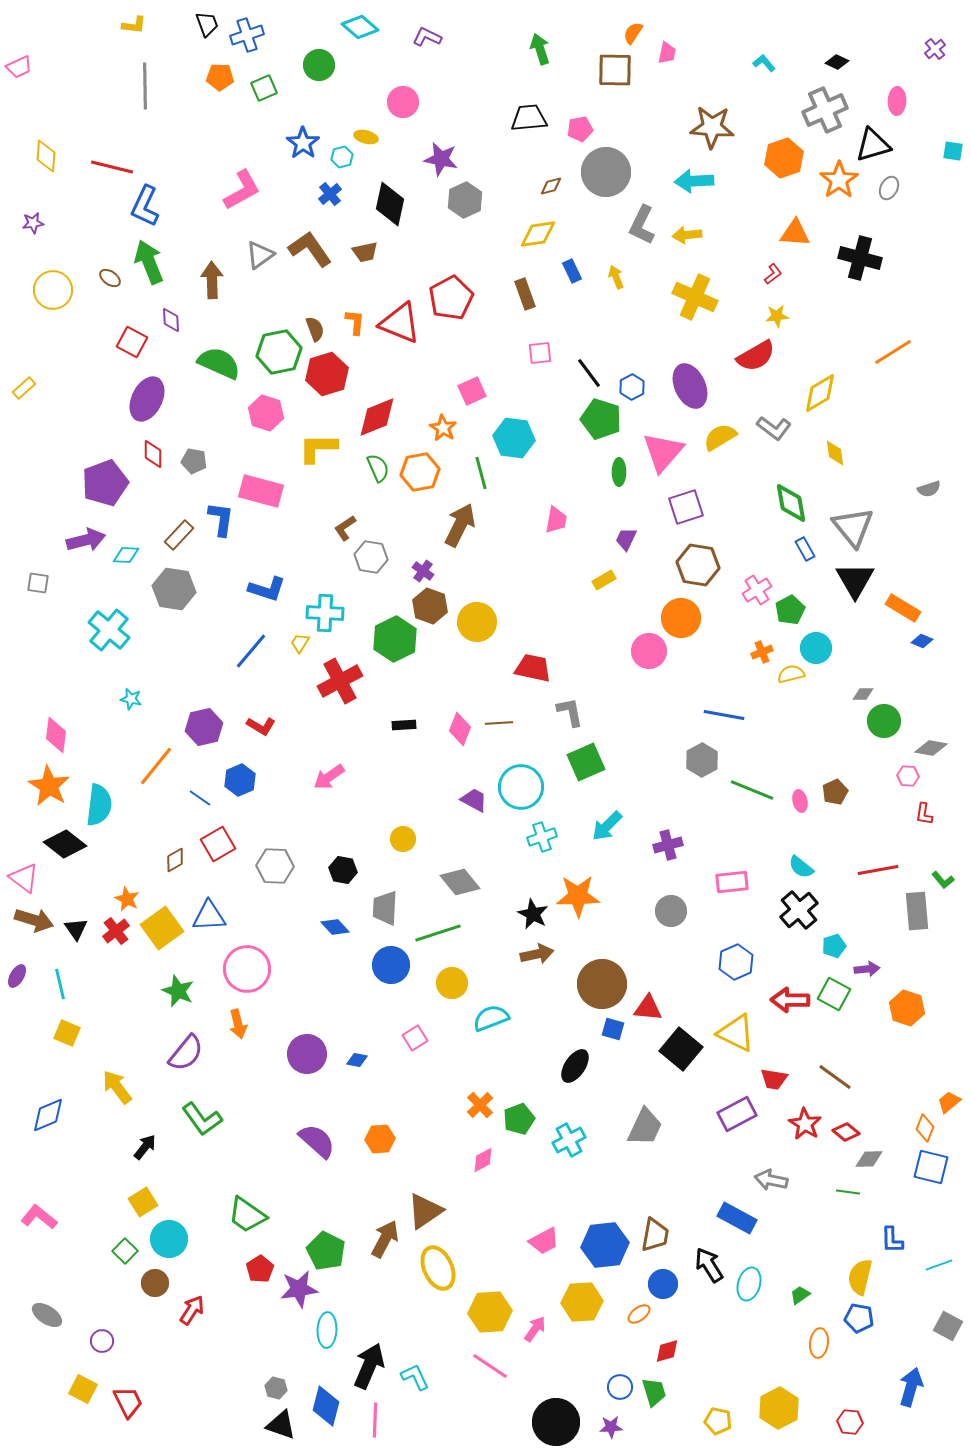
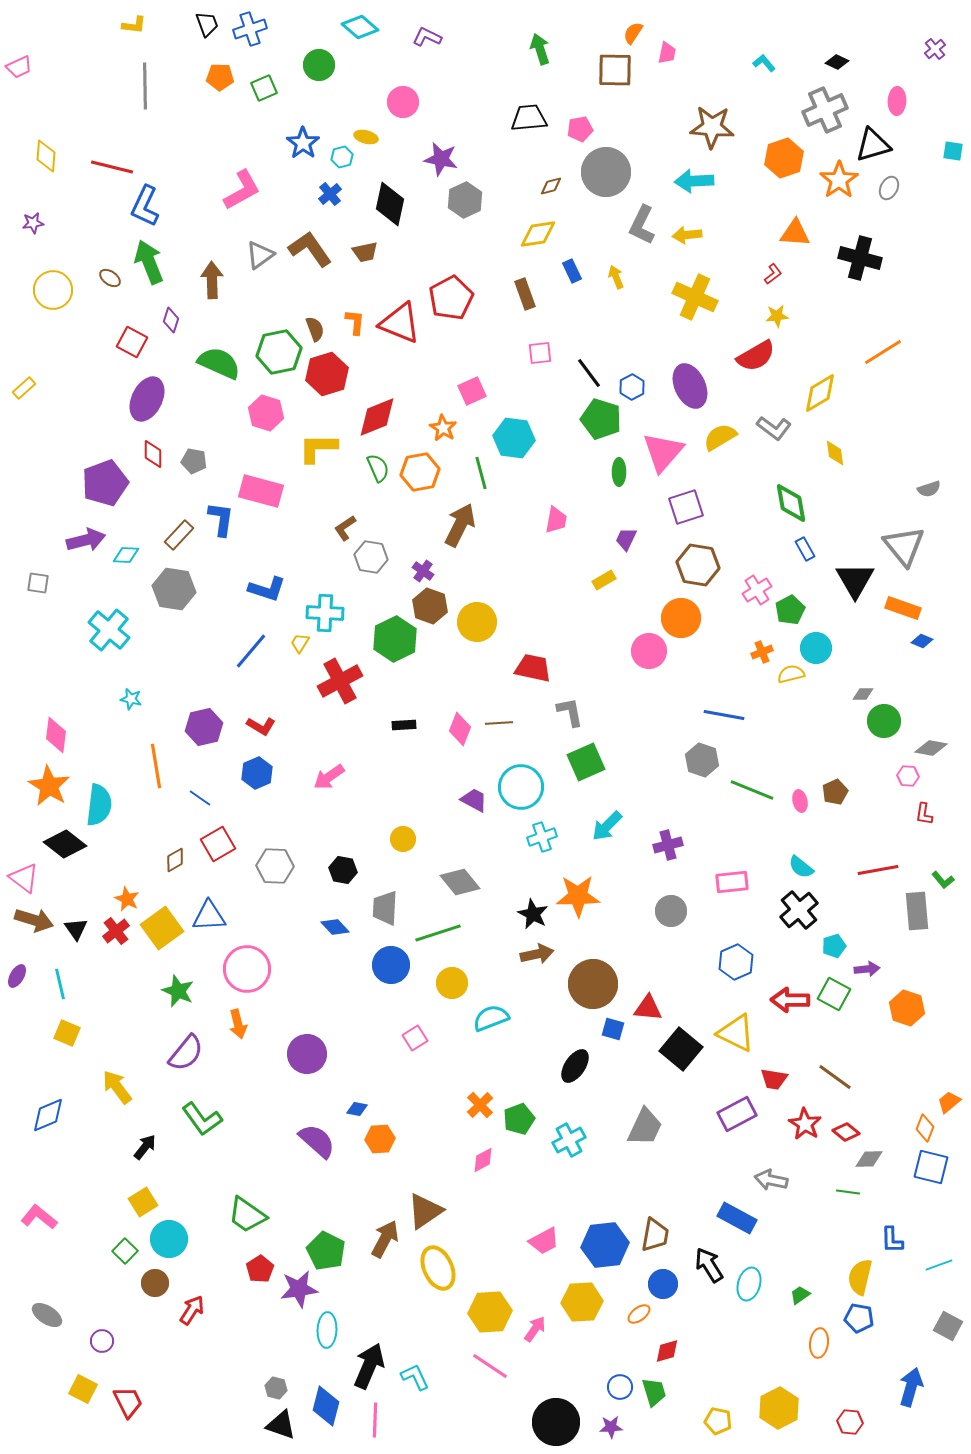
blue cross at (247, 35): moved 3 px right, 6 px up
purple diamond at (171, 320): rotated 20 degrees clockwise
orange line at (893, 352): moved 10 px left
gray triangle at (853, 527): moved 51 px right, 19 px down
orange rectangle at (903, 608): rotated 12 degrees counterclockwise
gray hexagon at (702, 760): rotated 12 degrees counterclockwise
orange line at (156, 766): rotated 48 degrees counterclockwise
blue hexagon at (240, 780): moved 17 px right, 7 px up
brown circle at (602, 984): moved 9 px left
blue diamond at (357, 1060): moved 49 px down
